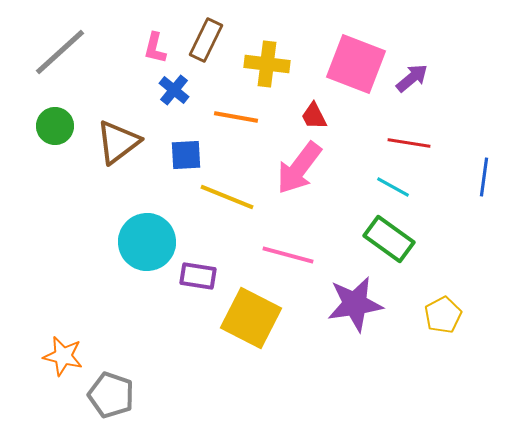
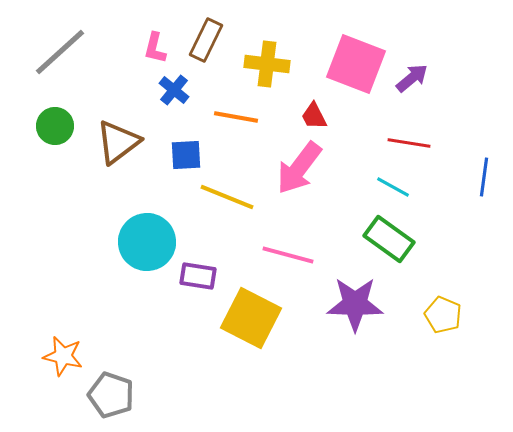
purple star: rotated 10 degrees clockwise
yellow pentagon: rotated 21 degrees counterclockwise
